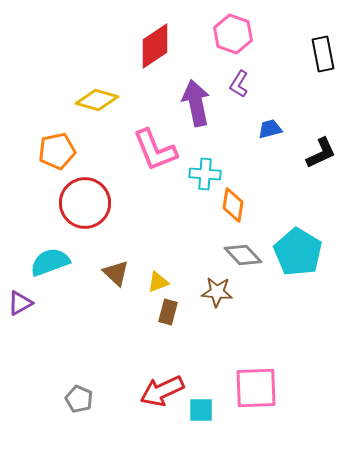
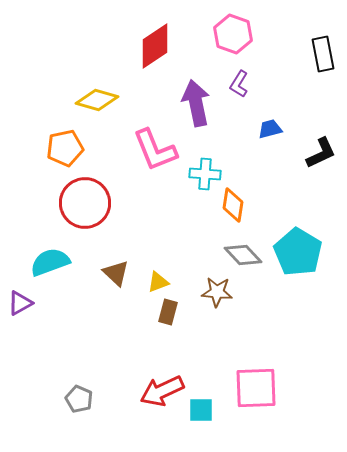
orange pentagon: moved 8 px right, 3 px up
